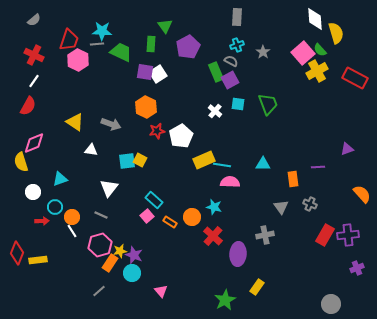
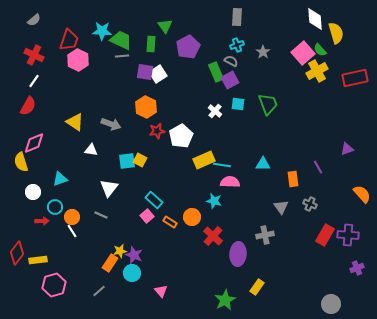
gray line at (97, 44): moved 25 px right, 12 px down
green trapezoid at (121, 52): moved 12 px up
red rectangle at (355, 78): rotated 40 degrees counterclockwise
purple line at (318, 167): rotated 64 degrees clockwise
cyan star at (214, 207): moved 6 px up
purple cross at (348, 235): rotated 10 degrees clockwise
pink hexagon at (100, 245): moved 46 px left, 40 px down
red diamond at (17, 253): rotated 15 degrees clockwise
